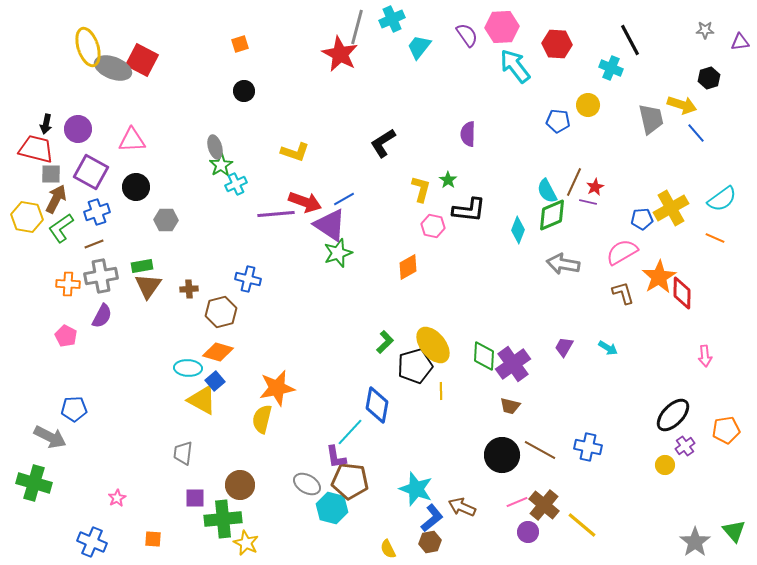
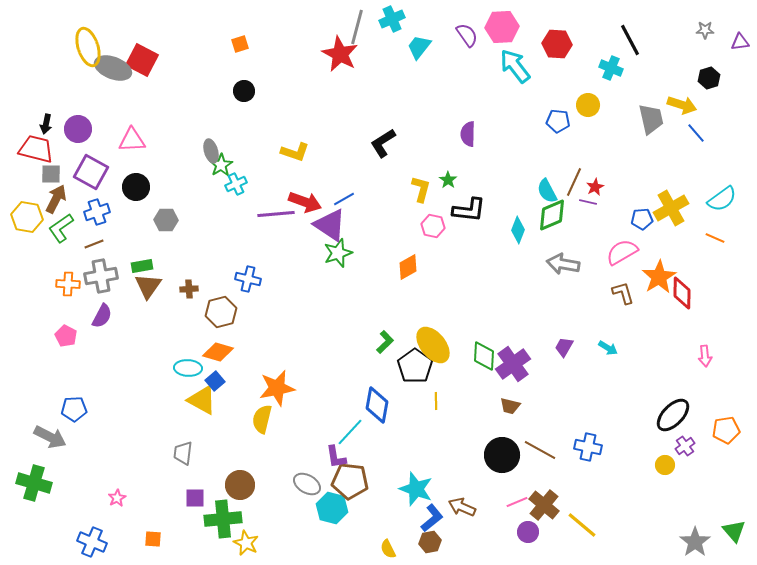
gray ellipse at (215, 147): moved 4 px left, 4 px down
black pentagon at (415, 366): rotated 20 degrees counterclockwise
yellow line at (441, 391): moved 5 px left, 10 px down
